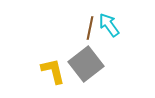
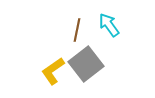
brown line: moved 13 px left, 2 px down
yellow L-shape: rotated 112 degrees counterclockwise
